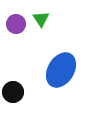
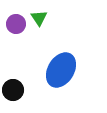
green triangle: moved 2 px left, 1 px up
black circle: moved 2 px up
